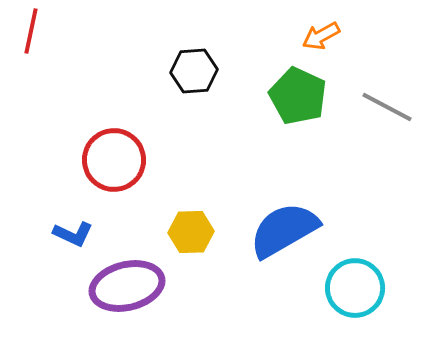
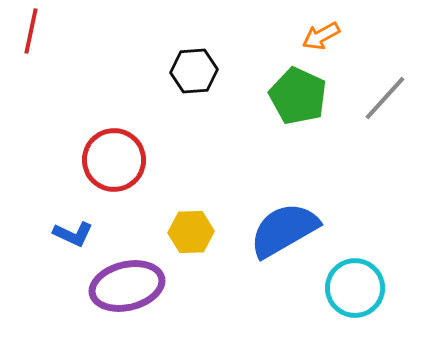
gray line: moved 2 px left, 9 px up; rotated 76 degrees counterclockwise
